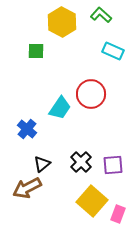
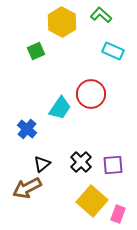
green square: rotated 24 degrees counterclockwise
